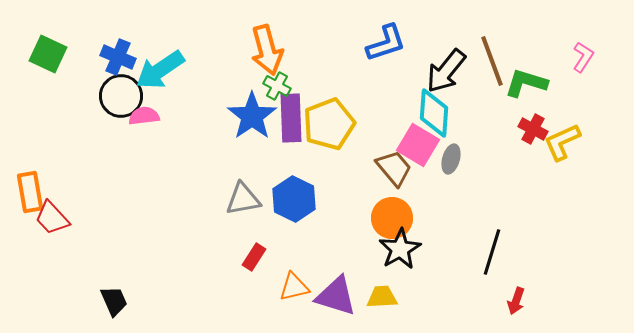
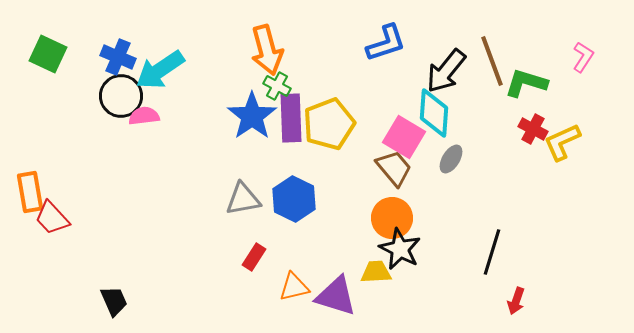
pink square: moved 14 px left, 8 px up
gray ellipse: rotated 16 degrees clockwise
black star: rotated 15 degrees counterclockwise
yellow trapezoid: moved 6 px left, 25 px up
